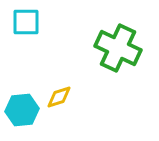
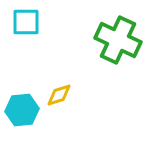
green cross: moved 8 px up
yellow diamond: moved 2 px up
